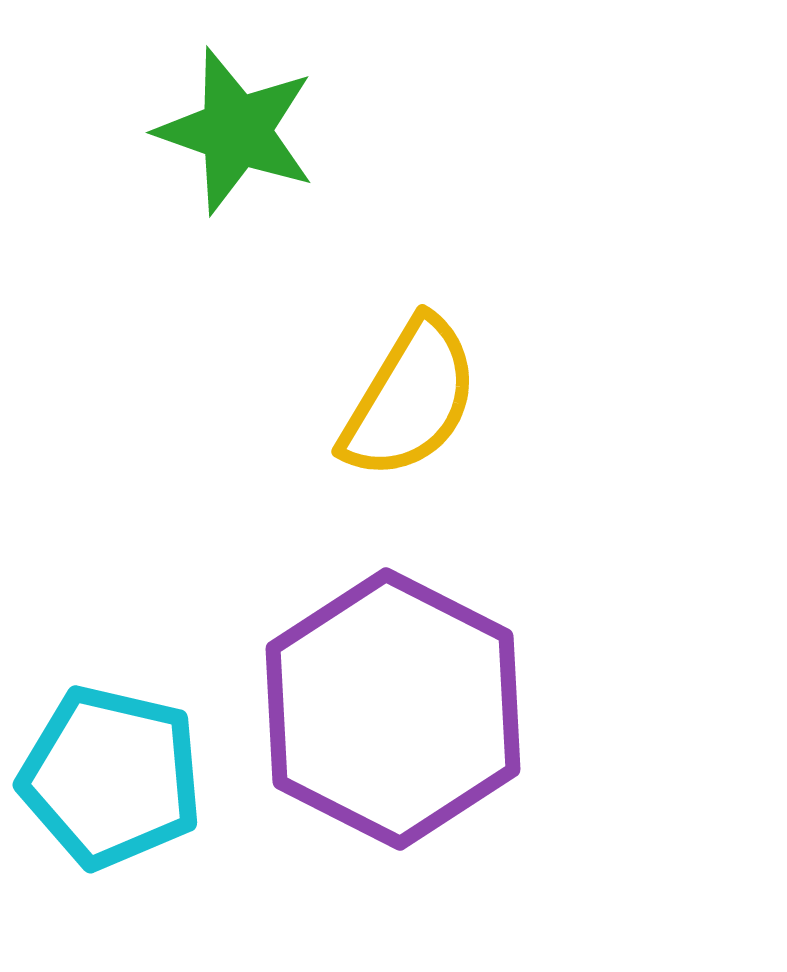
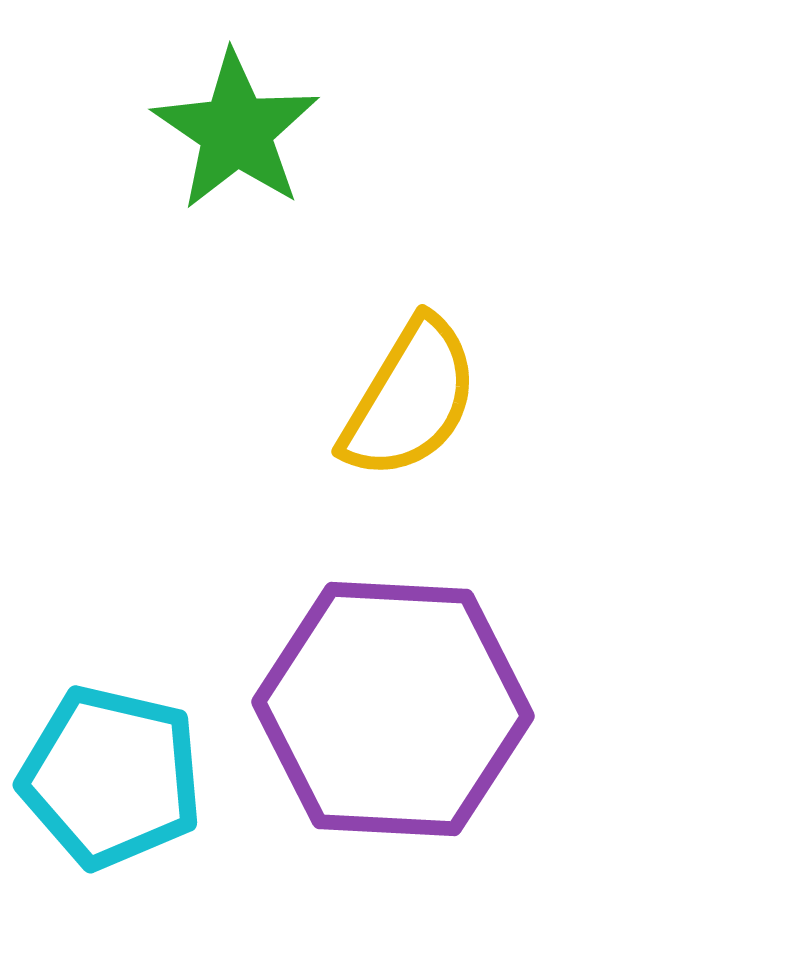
green star: rotated 15 degrees clockwise
purple hexagon: rotated 24 degrees counterclockwise
